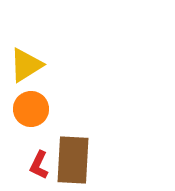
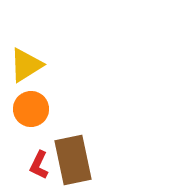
brown rectangle: rotated 15 degrees counterclockwise
